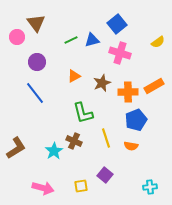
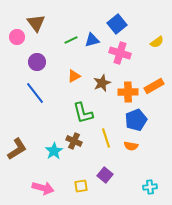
yellow semicircle: moved 1 px left
brown L-shape: moved 1 px right, 1 px down
